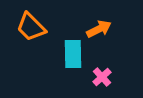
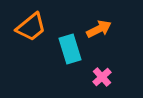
orange trapezoid: rotated 84 degrees counterclockwise
cyan rectangle: moved 3 px left, 5 px up; rotated 16 degrees counterclockwise
